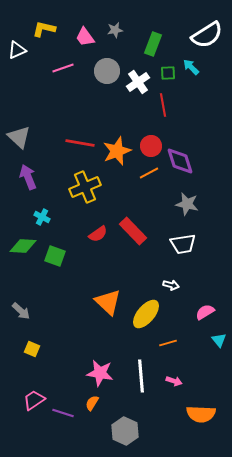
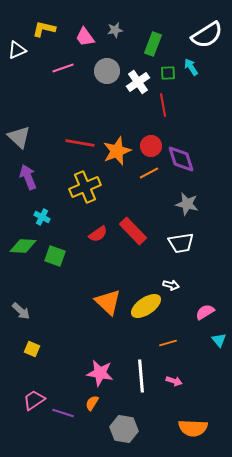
cyan arrow at (191, 67): rotated 12 degrees clockwise
purple diamond at (180, 161): moved 1 px right, 2 px up
white trapezoid at (183, 244): moved 2 px left, 1 px up
yellow ellipse at (146, 314): moved 8 px up; rotated 16 degrees clockwise
orange semicircle at (201, 414): moved 8 px left, 14 px down
gray hexagon at (125, 431): moved 1 px left, 2 px up; rotated 16 degrees counterclockwise
